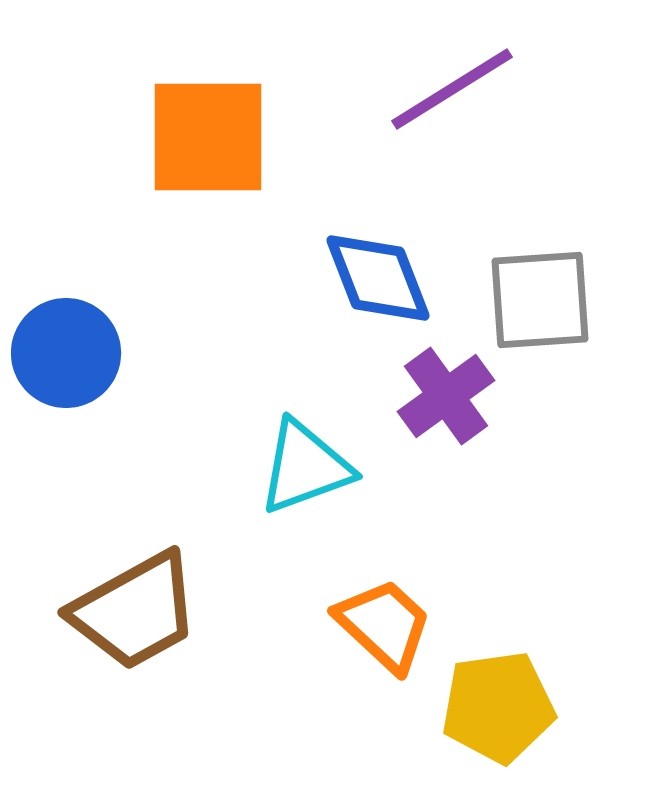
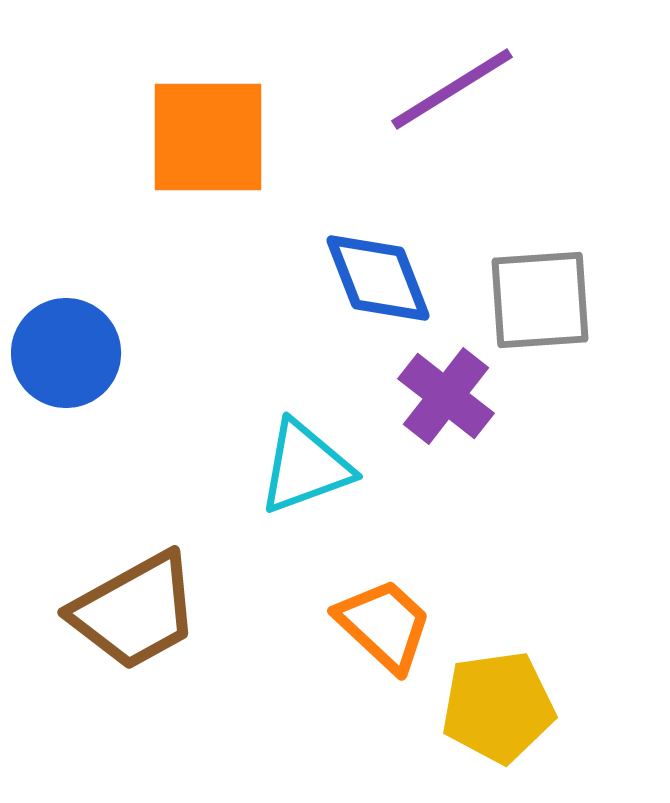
purple cross: rotated 16 degrees counterclockwise
